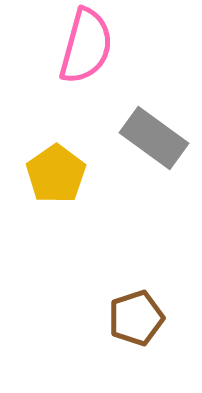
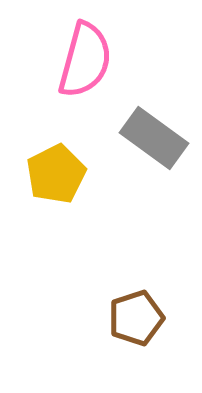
pink semicircle: moved 1 px left, 14 px down
yellow pentagon: rotated 8 degrees clockwise
